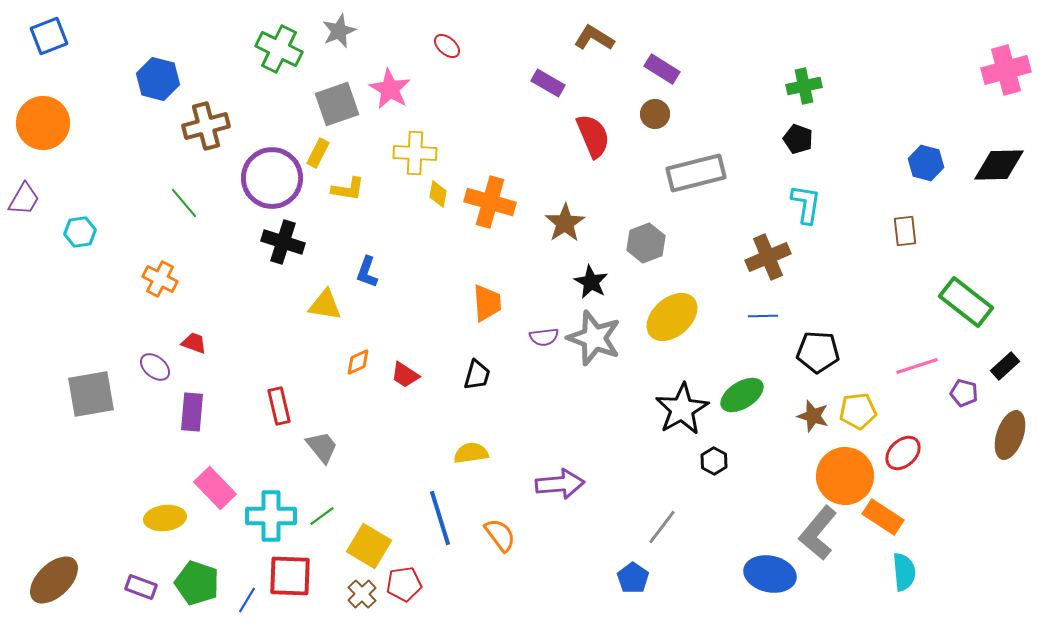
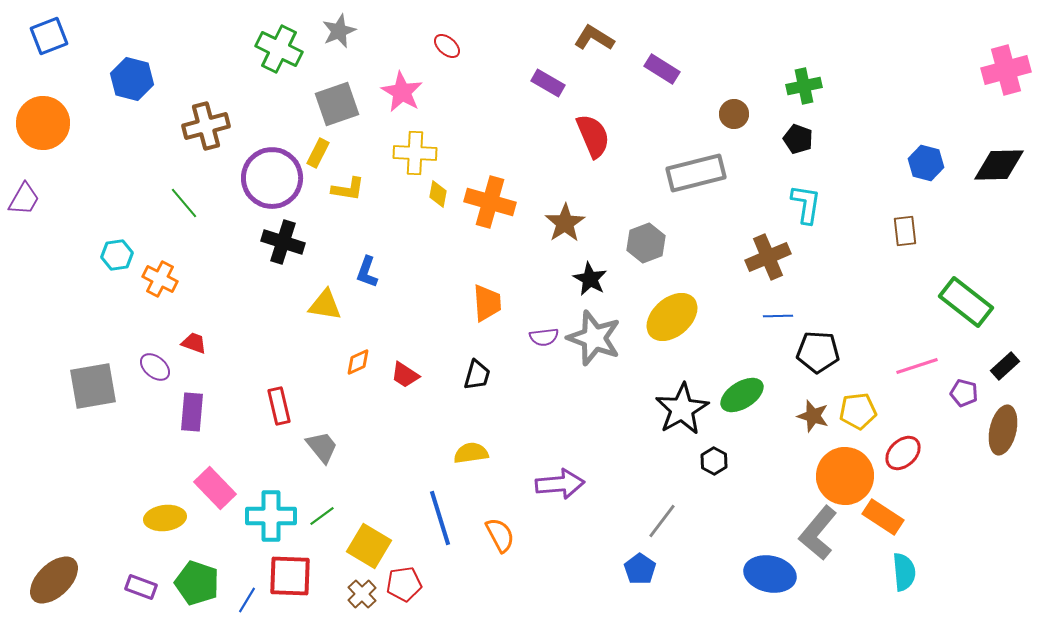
blue hexagon at (158, 79): moved 26 px left
pink star at (390, 89): moved 12 px right, 3 px down
brown circle at (655, 114): moved 79 px right
cyan hexagon at (80, 232): moved 37 px right, 23 px down
black star at (591, 282): moved 1 px left, 3 px up
blue line at (763, 316): moved 15 px right
gray square at (91, 394): moved 2 px right, 8 px up
brown ellipse at (1010, 435): moved 7 px left, 5 px up; rotated 6 degrees counterclockwise
gray line at (662, 527): moved 6 px up
orange semicircle at (500, 535): rotated 9 degrees clockwise
blue pentagon at (633, 578): moved 7 px right, 9 px up
